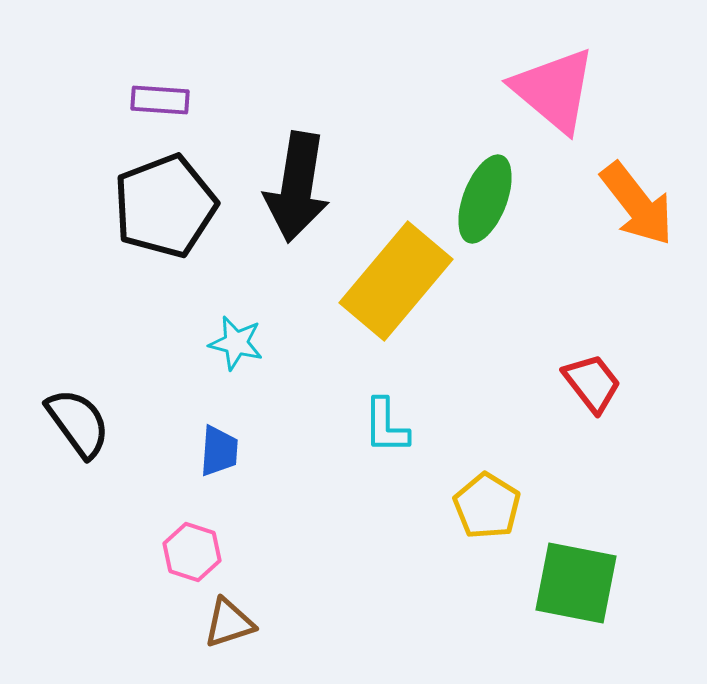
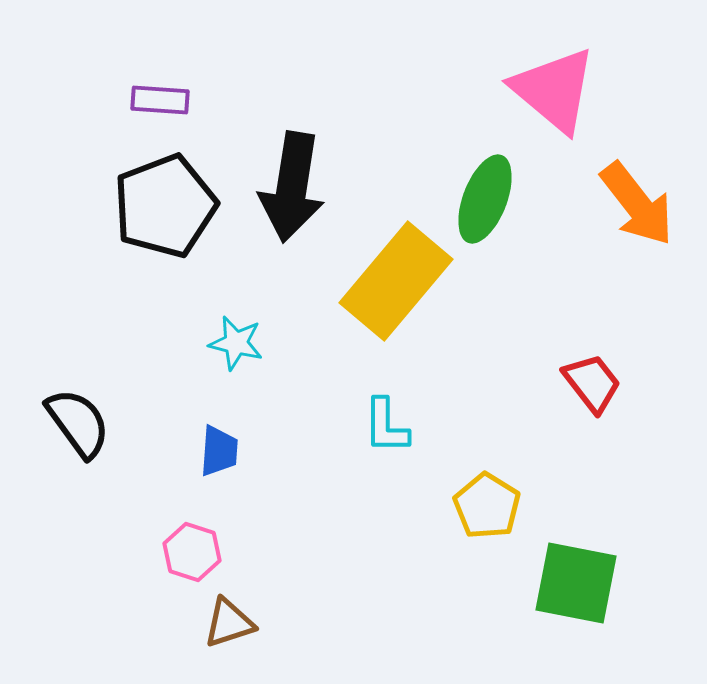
black arrow: moved 5 px left
